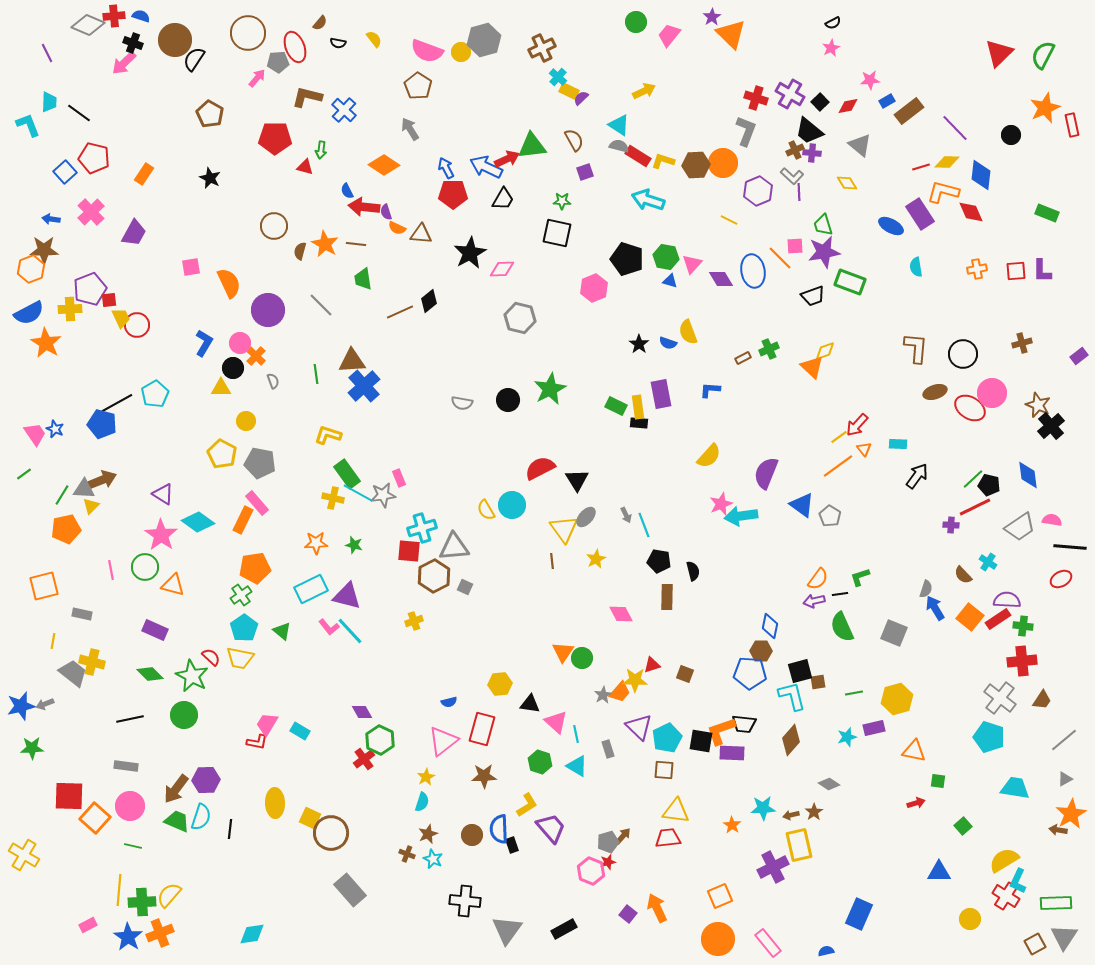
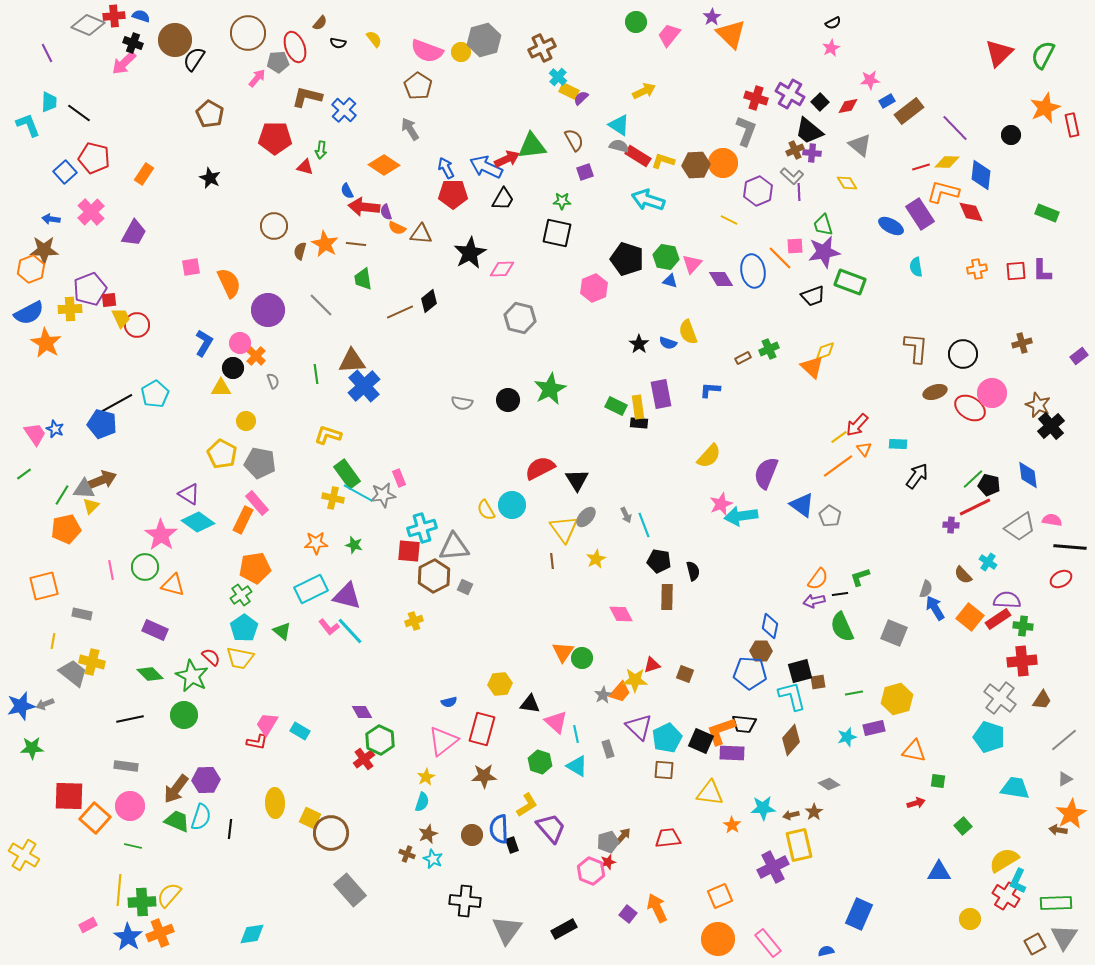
purple triangle at (163, 494): moved 26 px right
black square at (701, 741): rotated 15 degrees clockwise
yellow triangle at (676, 811): moved 34 px right, 18 px up
